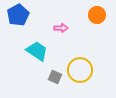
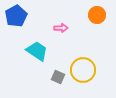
blue pentagon: moved 2 px left, 1 px down
yellow circle: moved 3 px right
gray square: moved 3 px right
